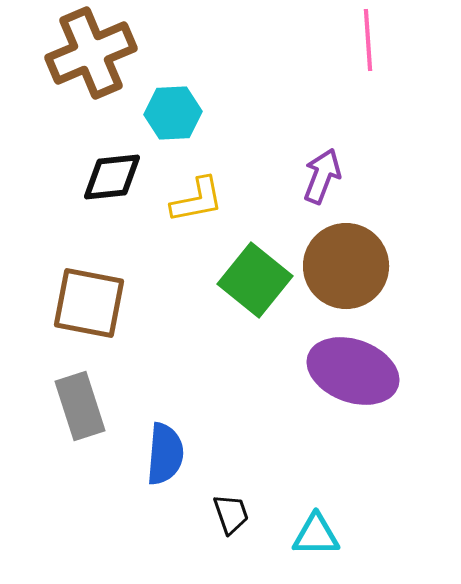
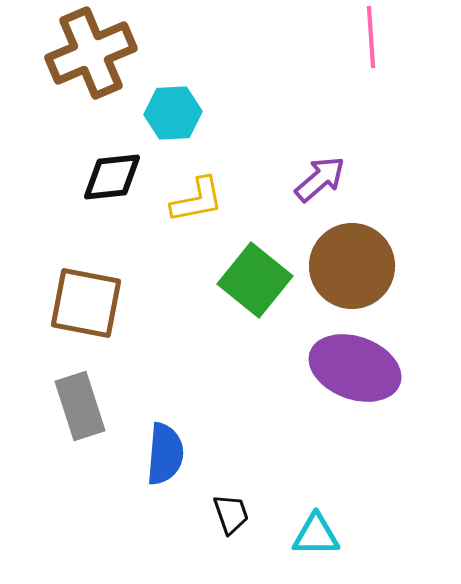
pink line: moved 3 px right, 3 px up
purple arrow: moved 2 px left, 3 px down; rotated 28 degrees clockwise
brown circle: moved 6 px right
brown square: moved 3 px left
purple ellipse: moved 2 px right, 3 px up
